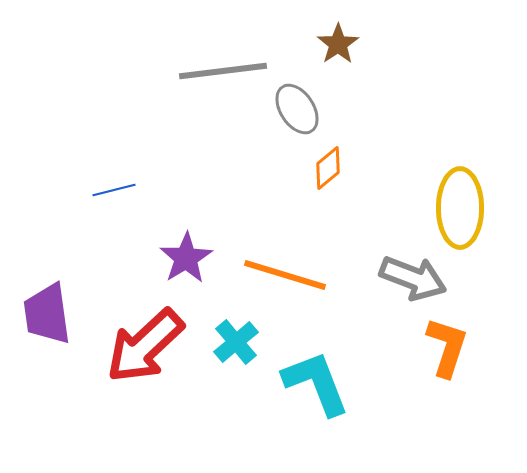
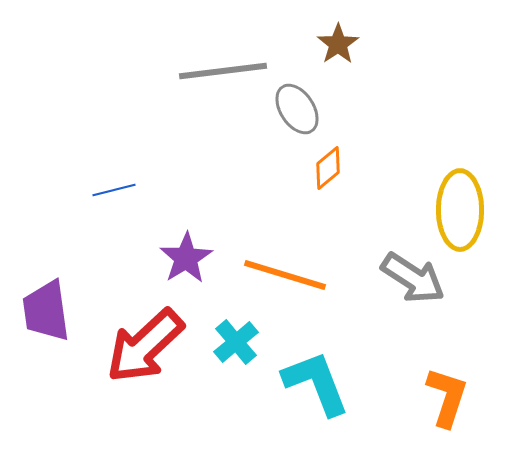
yellow ellipse: moved 2 px down
gray arrow: rotated 12 degrees clockwise
purple trapezoid: moved 1 px left, 3 px up
orange L-shape: moved 50 px down
